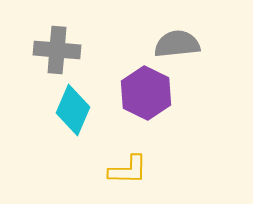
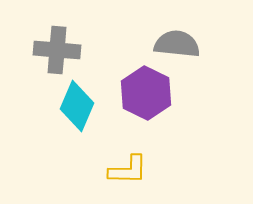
gray semicircle: rotated 12 degrees clockwise
cyan diamond: moved 4 px right, 4 px up
